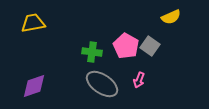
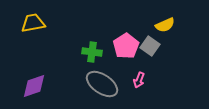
yellow semicircle: moved 6 px left, 8 px down
pink pentagon: rotated 10 degrees clockwise
